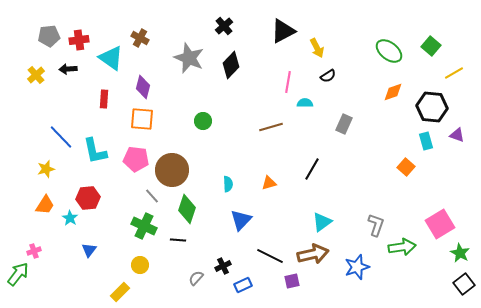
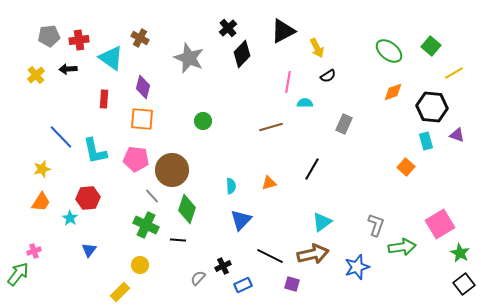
black cross at (224, 26): moved 4 px right, 2 px down
black diamond at (231, 65): moved 11 px right, 11 px up
yellow star at (46, 169): moved 4 px left
cyan semicircle at (228, 184): moved 3 px right, 2 px down
orange trapezoid at (45, 205): moved 4 px left, 3 px up
green cross at (144, 226): moved 2 px right, 1 px up
gray semicircle at (196, 278): moved 2 px right
purple square at (292, 281): moved 3 px down; rotated 28 degrees clockwise
